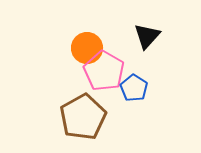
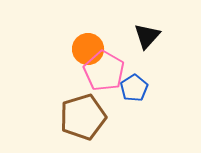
orange circle: moved 1 px right, 1 px down
blue pentagon: rotated 8 degrees clockwise
brown pentagon: rotated 12 degrees clockwise
